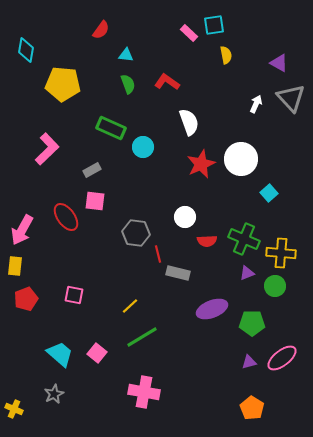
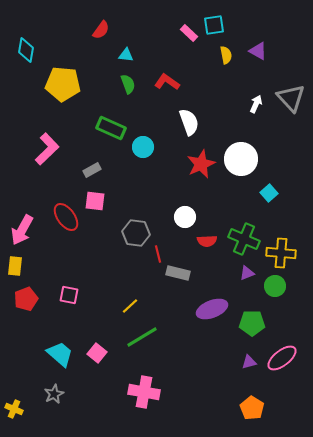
purple triangle at (279, 63): moved 21 px left, 12 px up
pink square at (74, 295): moved 5 px left
